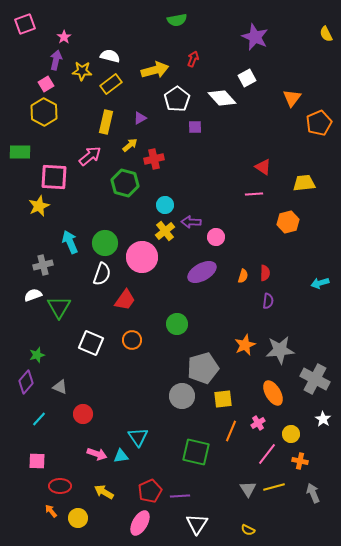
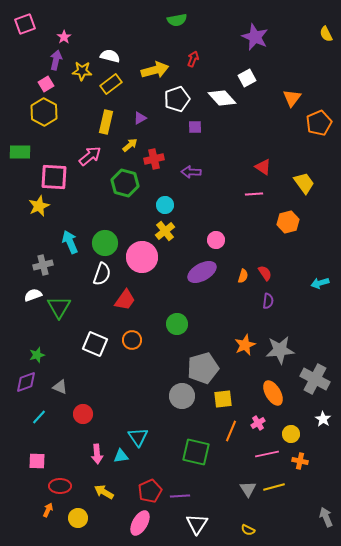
white pentagon at (177, 99): rotated 15 degrees clockwise
yellow trapezoid at (304, 183): rotated 60 degrees clockwise
purple arrow at (191, 222): moved 50 px up
pink circle at (216, 237): moved 3 px down
red semicircle at (265, 273): rotated 35 degrees counterclockwise
white square at (91, 343): moved 4 px right, 1 px down
purple diamond at (26, 382): rotated 30 degrees clockwise
cyan line at (39, 419): moved 2 px up
pink arrow at (97, 454): rotated 66 degrees clockwise
pink line at (267, 454): rotated 40 degrees clockwise
gray arrow at (313, 493): moved 13 px right, 24 px down
orange arrow at (51, 511): moved 3 px left, 1 px up; rotated 64 degrees clockwise
